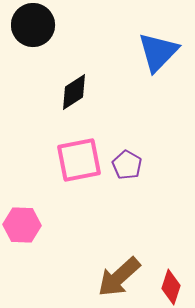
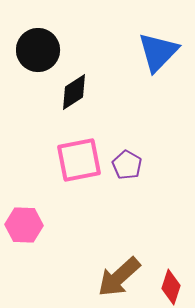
black circle: moved 5 px right, 25 px down
pink hexagon: moved 2 px right
